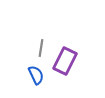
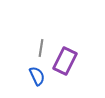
blue semicircle: moved 1 px right, 1 px down
